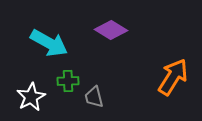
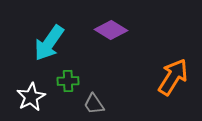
cyan arrow: rotated 96 degrees clockwise
gray trapezoid: moved 7 px down; rotated 20 degrees counterclockwise
